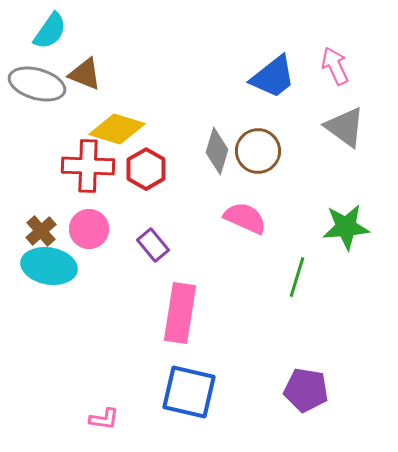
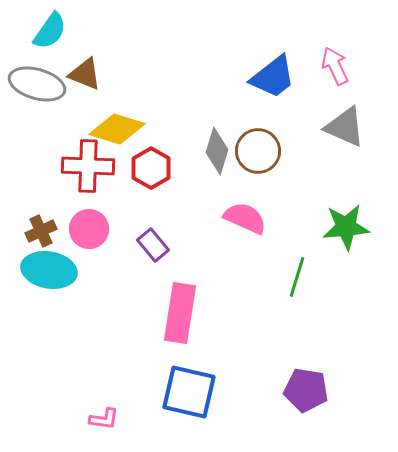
gray triangle: rotated 12 degrees counterclockwise
red hexagon: moved 5 px right, 1 px up
brown cross: rotated 16 degrees clockwise
cyan ellipse: moved 4 px down
